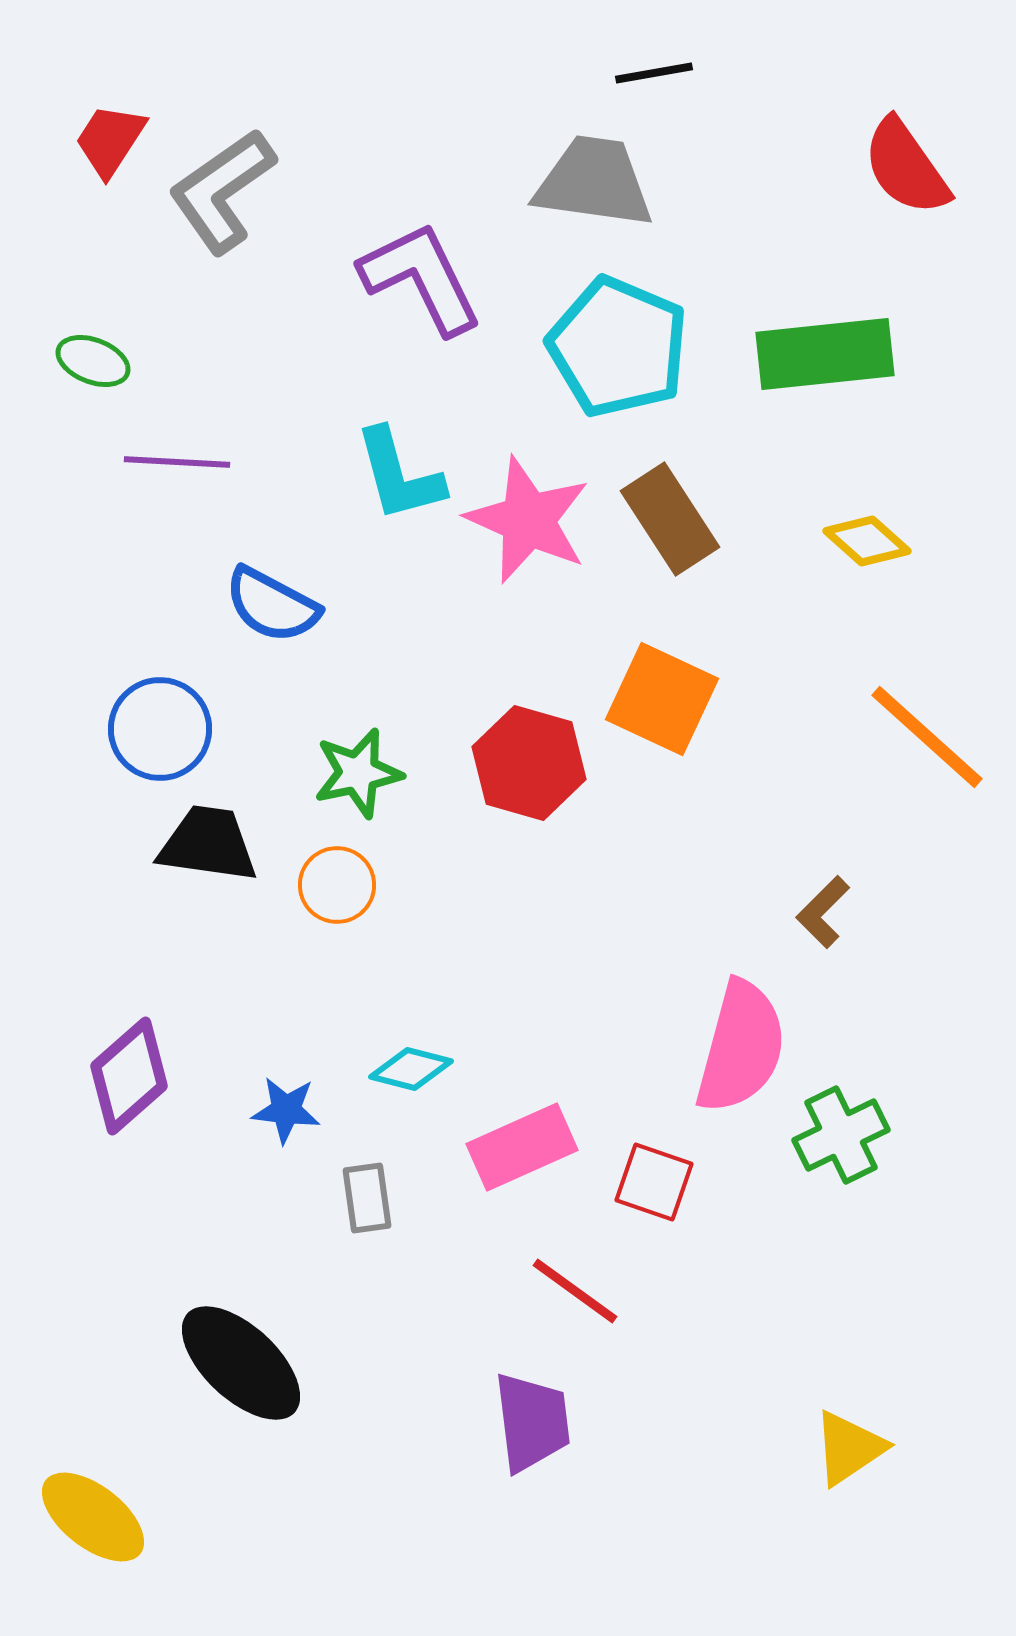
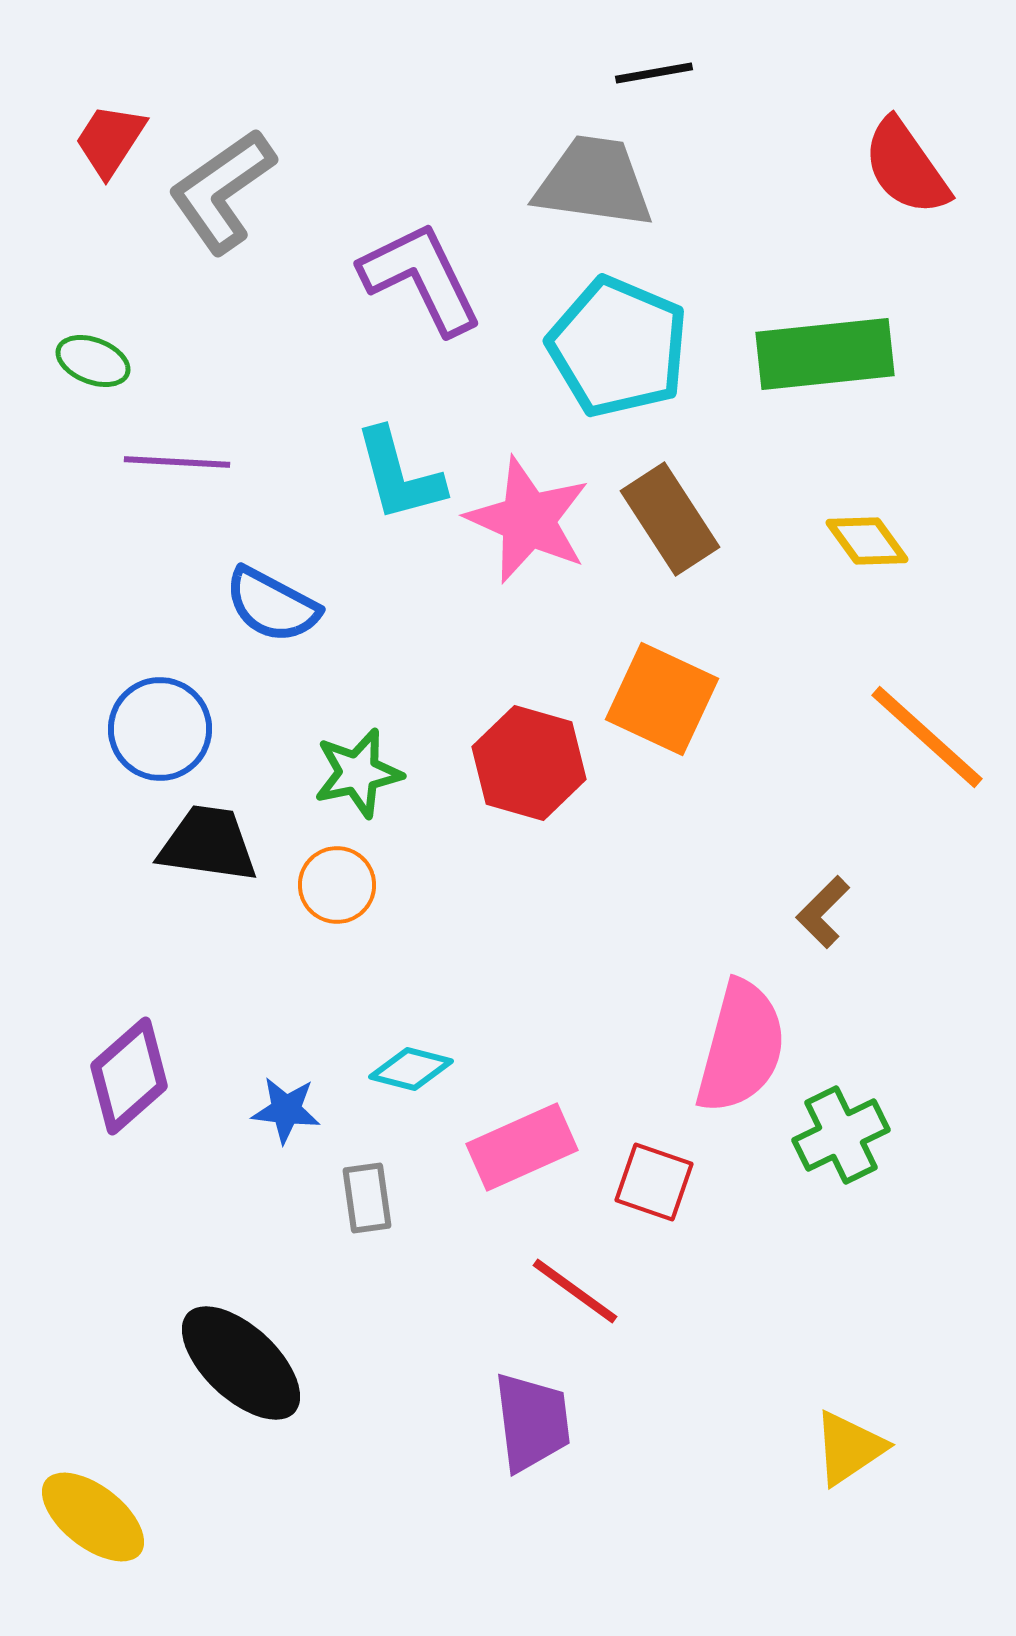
yellow diamond: rotated 12 degrees clockwise
